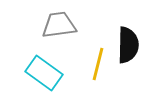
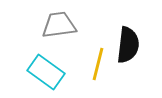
black semicircle: rotated 6 degrees clockwise
cyan rectangle: moved 2 px right, 1 px up
